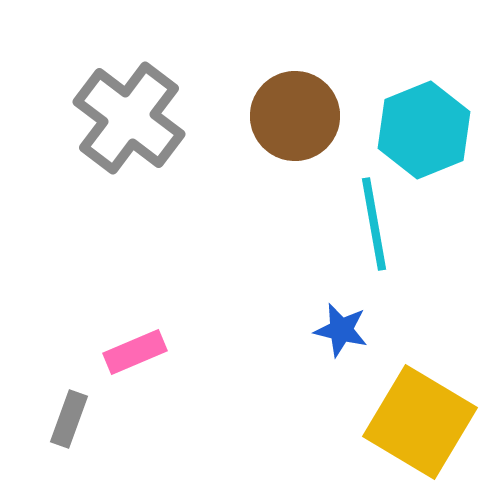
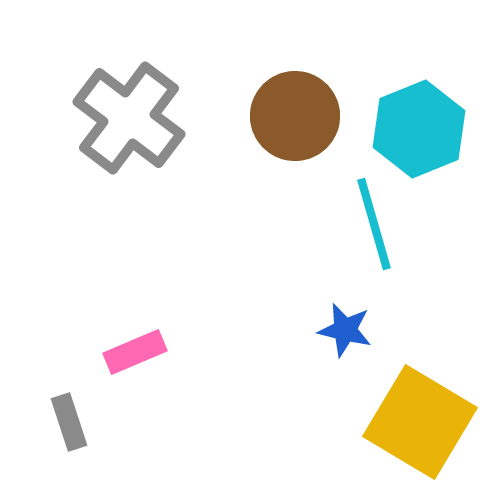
cyan hexagon: moved 5 px left, 1 px up
cyan line: rotated 6 degrees counterclockwise
blue star: moved 4 px right
gray rectangle: moved 3 px down; rotated 38 degrees counterclockwise
